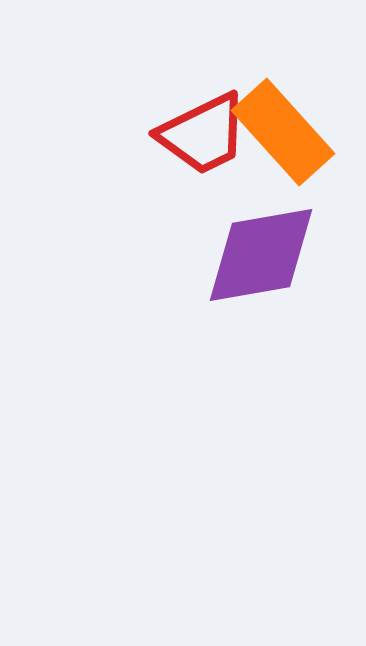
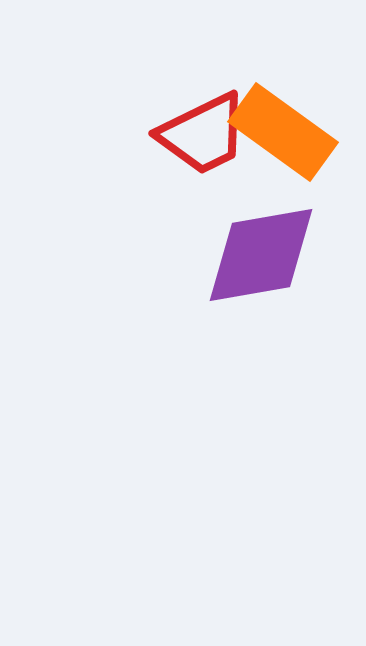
orange rectangle: rotated 12 degrees counterclockwise
